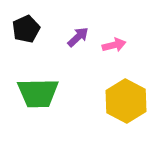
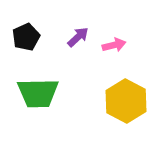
black pentagon: moved 8 px down
